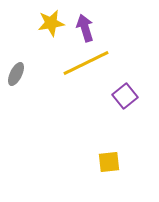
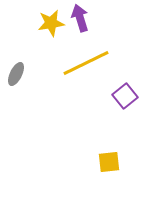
purple arrow: moved 5 px left, 10 px up
